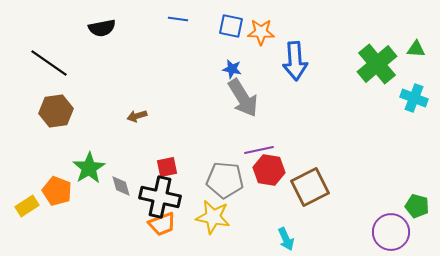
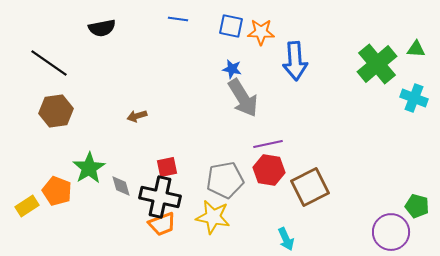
purple line: moved 9 px right, 6 px up
gray pentagon: rotated 15 degrees counterclockwise
